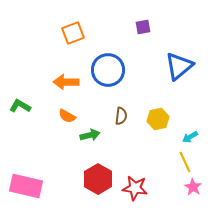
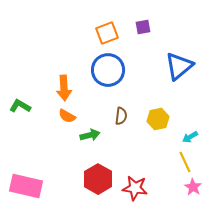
orange square: moved 34 px right
orange arrow: moved 2 px left, 6 px down; rotated 95 degrees counterclockwise
